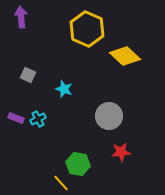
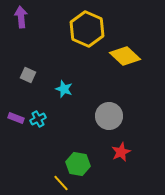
red star: rotated 18 degrees counterclockwise
